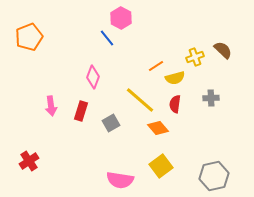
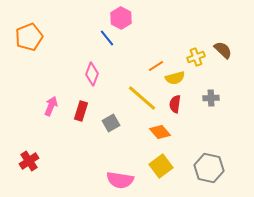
yellow cross: moved 1 px right
pink diamond: moved 1 px left, 3 px up
yellow line: moved 2 px right, 2 px up
pink arrow: rotated 150 degrees counterclockwise
orange diamond: moved 2 px right, 4 px down
gray hexagon: moved 5 px left, 8 px up; rotated 24 degrees clockwise
